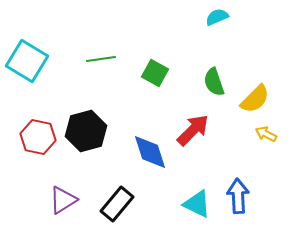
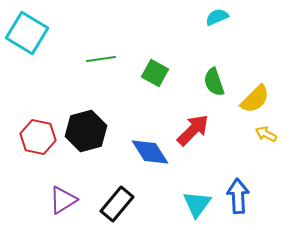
cyan square: moved 28 px up
blue diamond: rotated 15 degrees counterclockwise
cyan triangle: rotated 40 degrees clockwise
